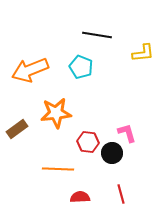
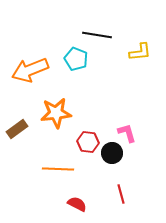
yellow L-shape: moved 3 px left, 1 px up
cyan pentagon: moved 5 px left, 8 px up
red semicircle: moved 3 px left, 7 px down; rotated 30 degrees clockwise
